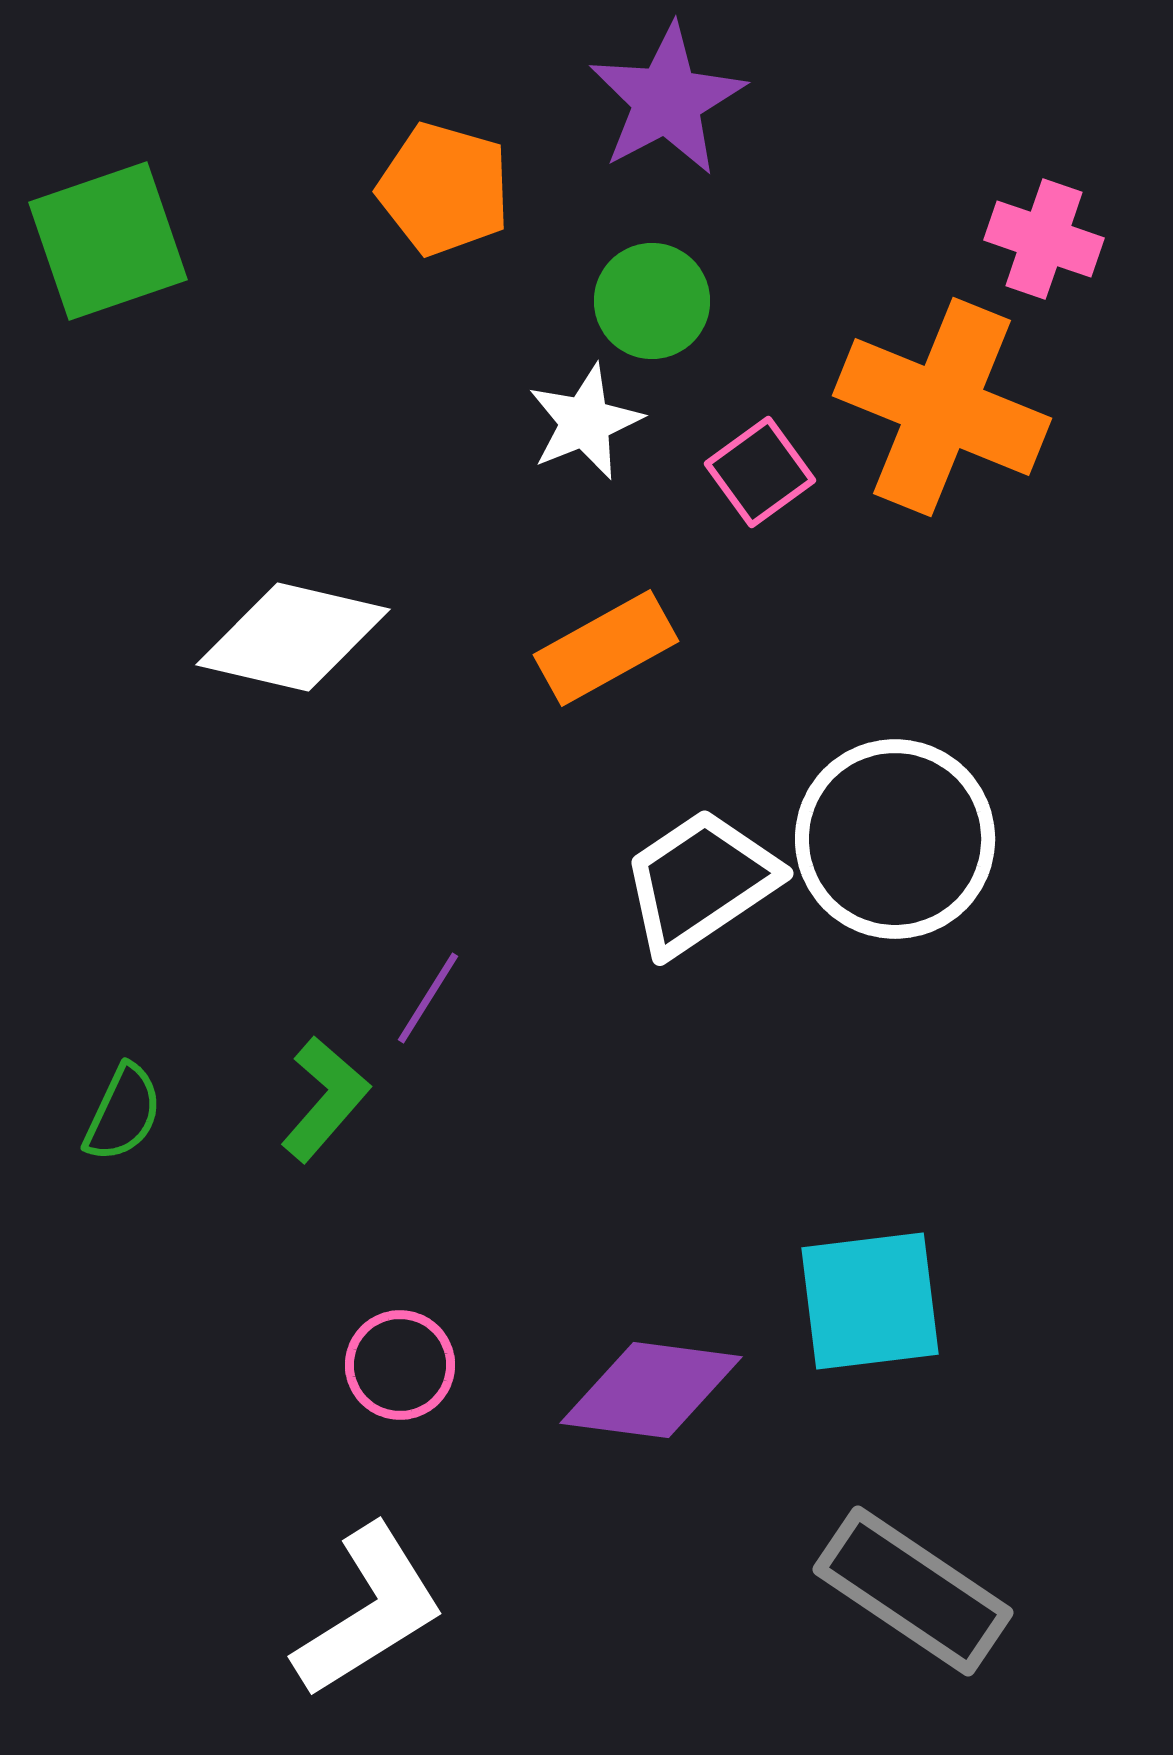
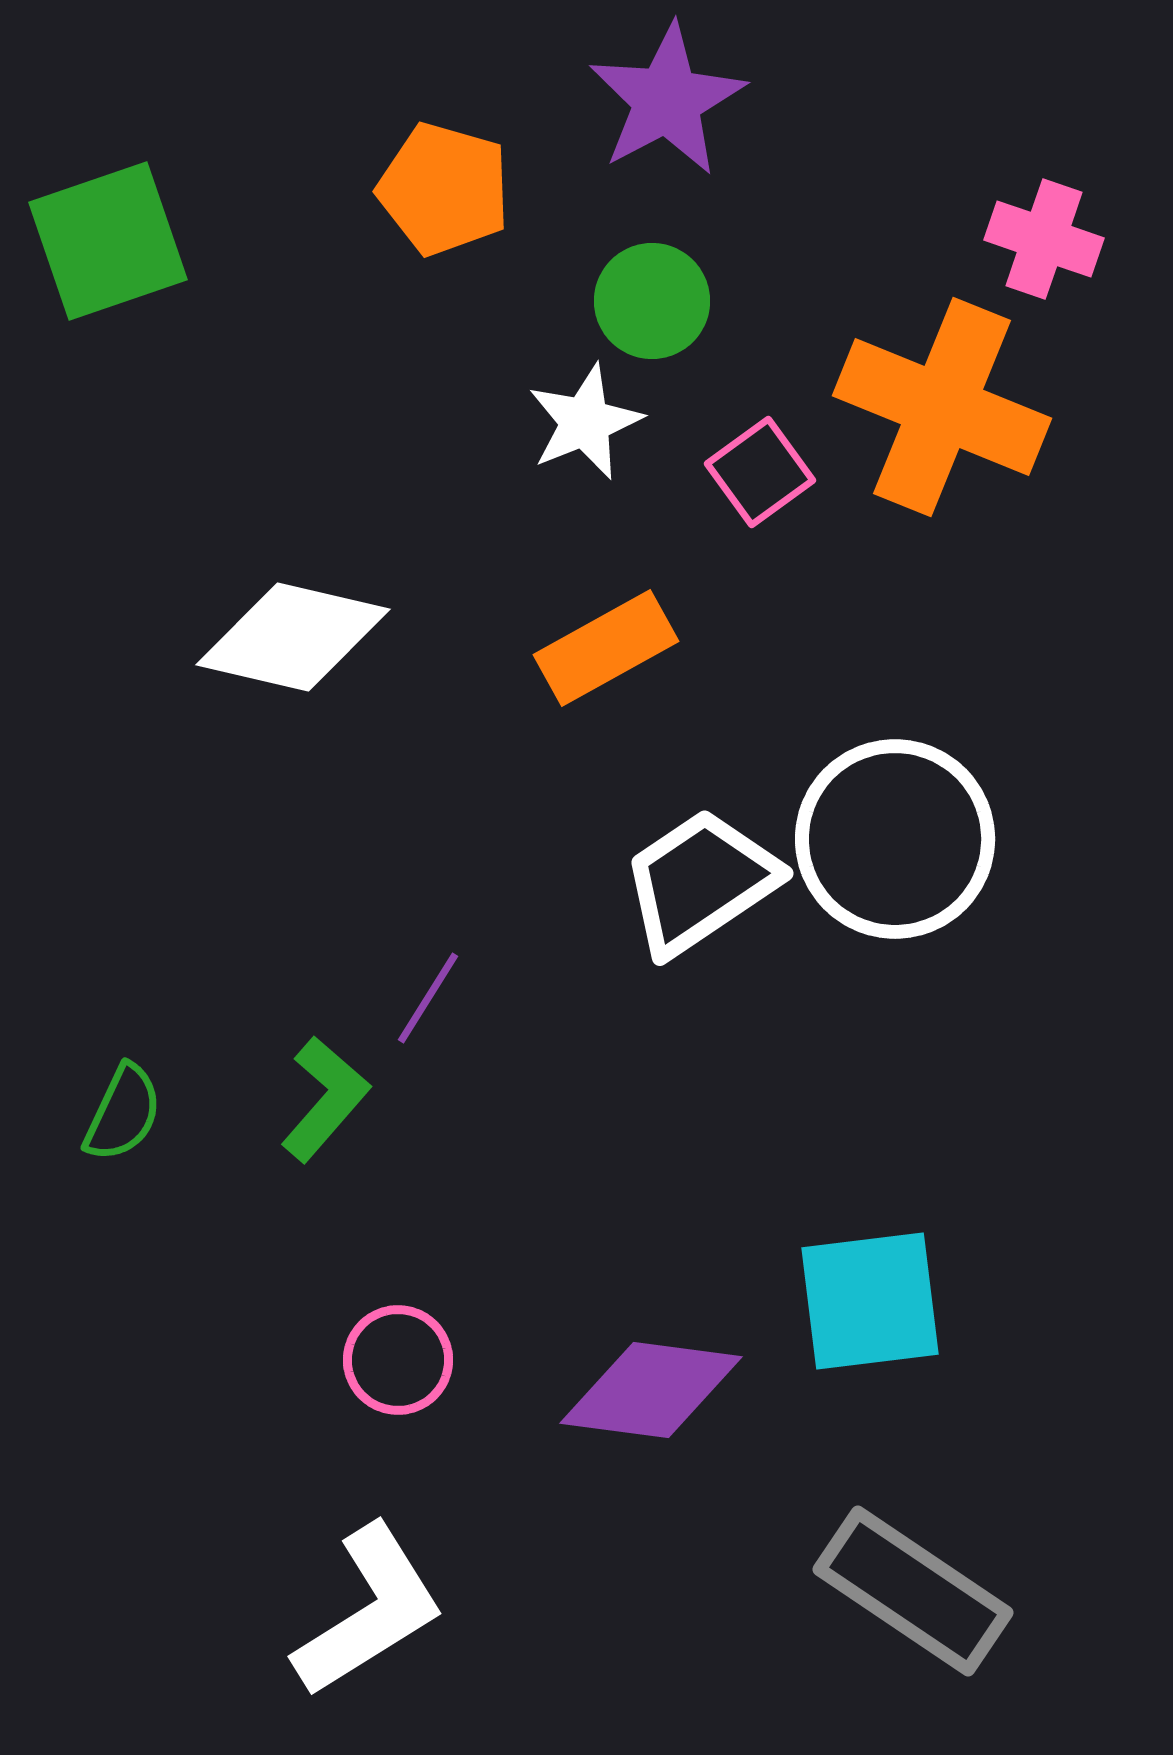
pink circle: moved 2 px left, 5 px up
